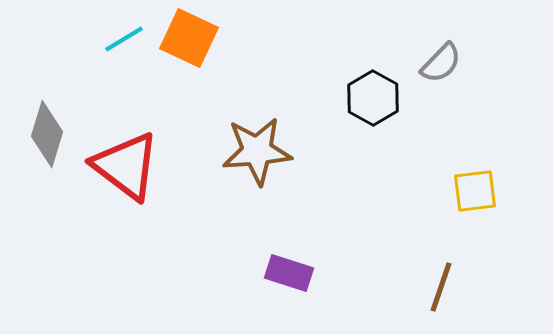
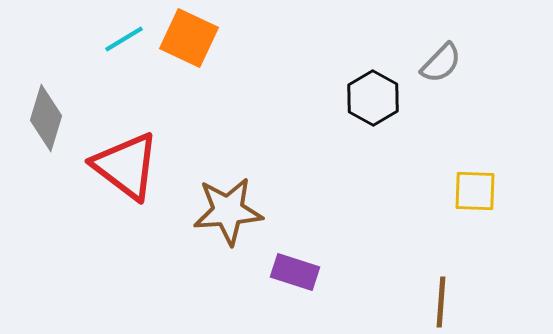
gray diamond: moved 1 px left, 16 px up
brown star: moved 29 px left, 60 px down
yellow square: rotated 9 degrees clockwise
purple rectangle: moved 6 px right, 1 px up
brown line: moved 15 px down; rotated 15 degrees counterclockwise
